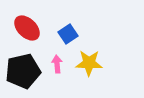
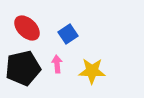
yellow star: moved 3 px right, 8 px down
black pentagon: moved 3 px up
